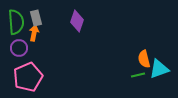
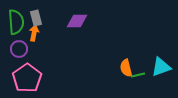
purple diamond: rotated 70 degrees clockwise
purple circle: moved 1 px down
orange semicircle: moved 18 px left, 9 px down
cyan triangle: moved 2 px right, 2 px up
pink pentagon: moved 1 px left, 1 px down; rotated 12 degrees counterclockwise
